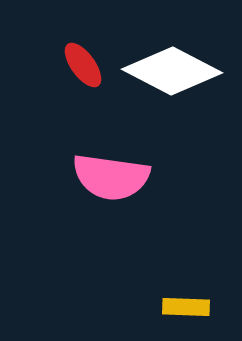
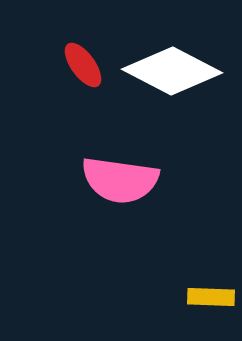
pink semicircle: moved 9 px right, 3 px down
yellow rectangle: moved 25 px right, 10 px up
